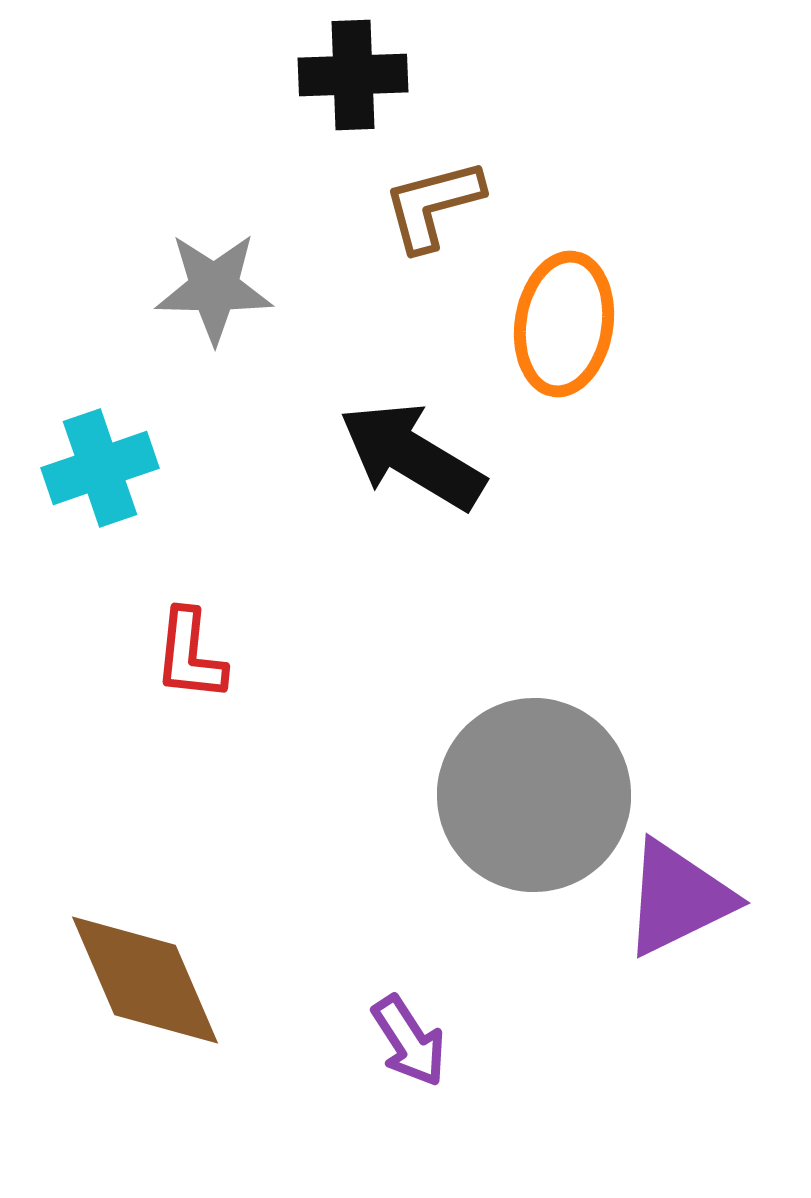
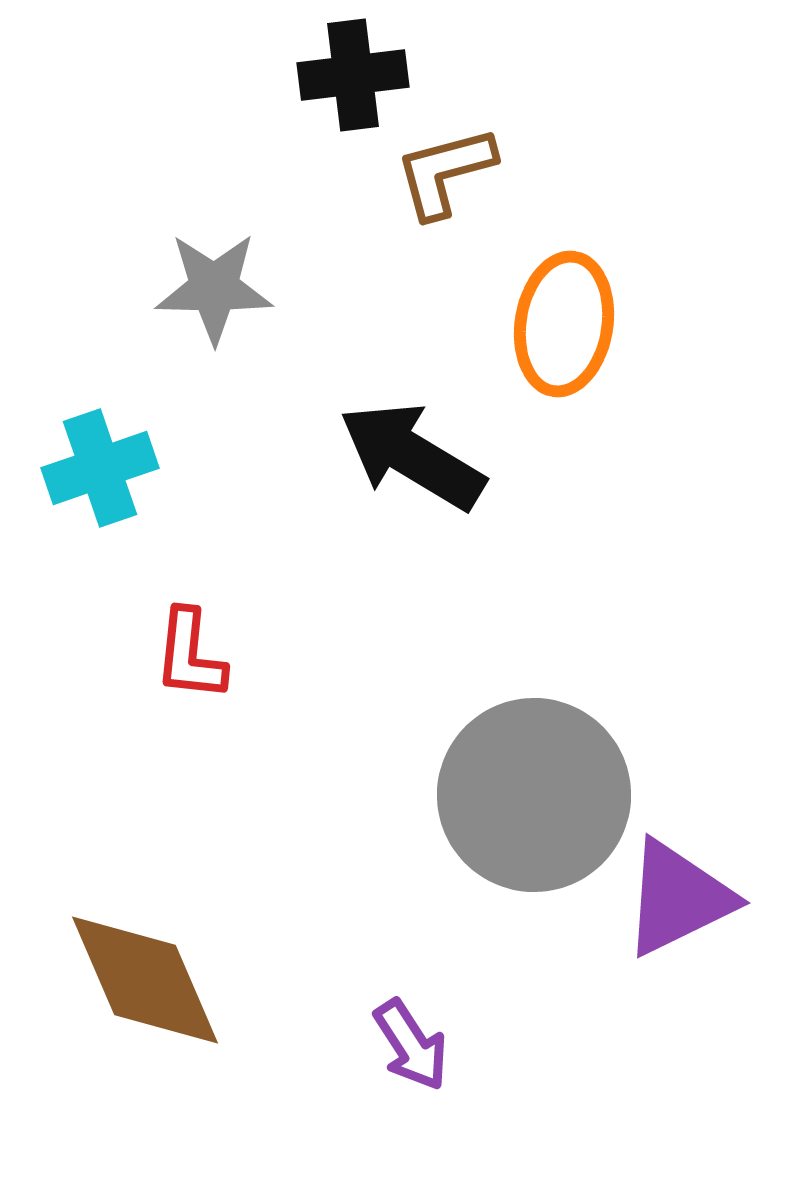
black cross: rotated 5 degrees counterclockwise
brown L-shape: moved 12 px right, 33 px up
purple arrow: moved 2 px right, 4 px down
